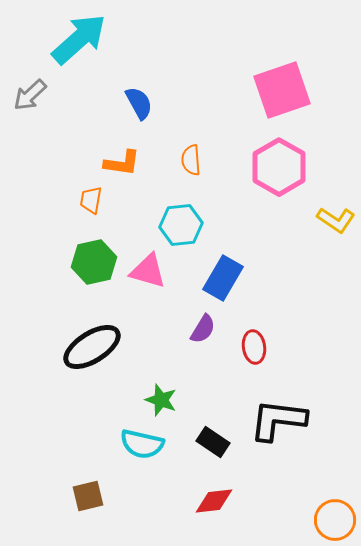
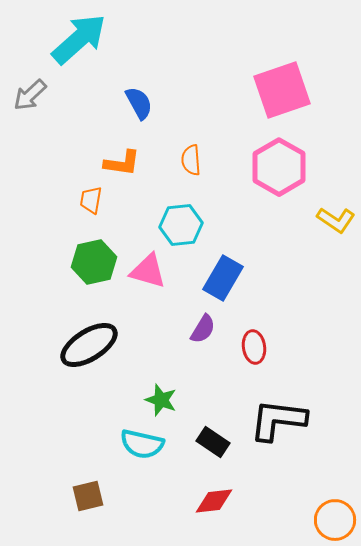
black ellipse: moved 3 px left, 2 px up
